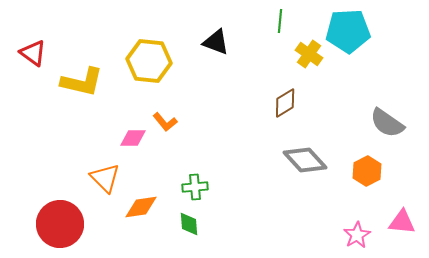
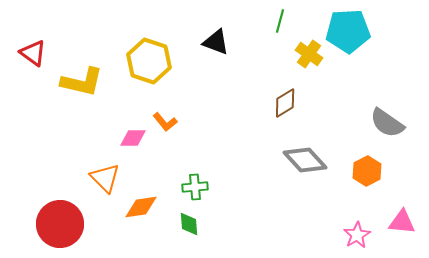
green line: rotated 10 degrees clockwise
yellow hexagon: rotated 12 degrees clockwise
